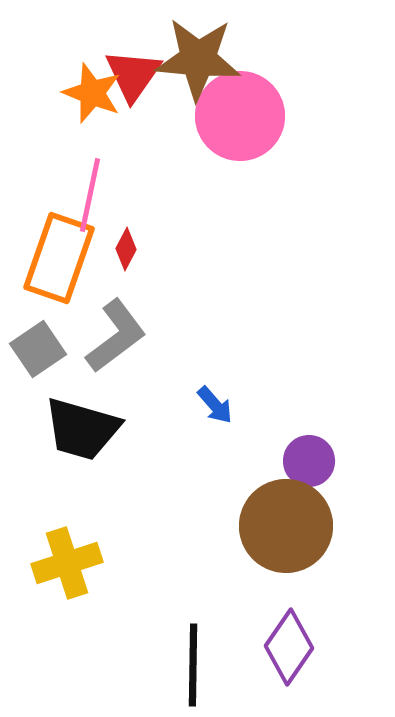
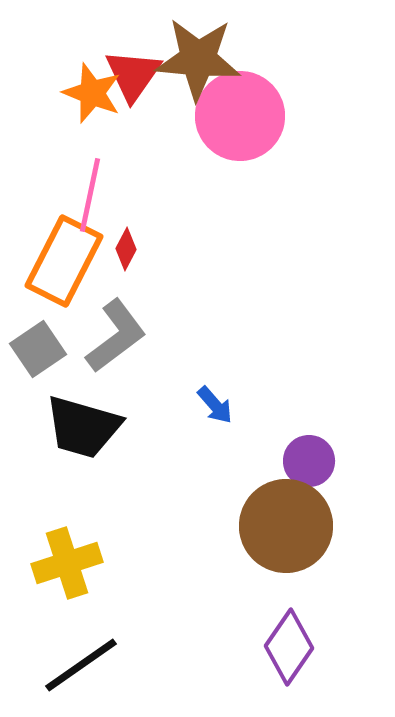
orange rectangle: moved 5 px right, 3 px down; rotated 8 degrees clockwise
black trapezoid: moved 1 px right, 2 px up
black line: moved 112 px left; rotated 54 degrees clockwise
